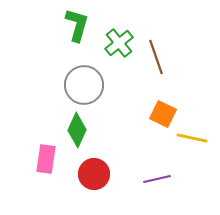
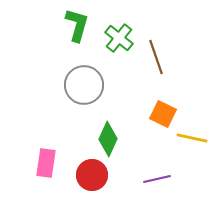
green cross: moved 5 px up; rotated 12 degrees counterclockwise
green diamond: moved 31 px right, 9 px down
pink rectangle: moved 4 px down
red circle: moved 2 px left, 1 px down
